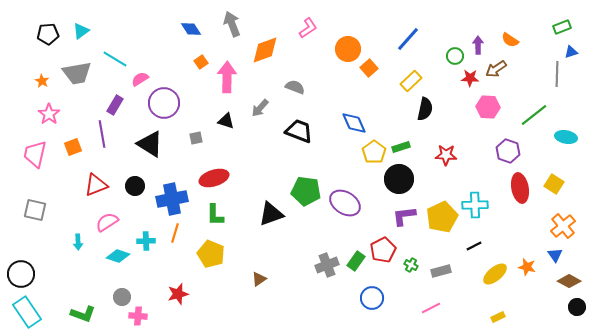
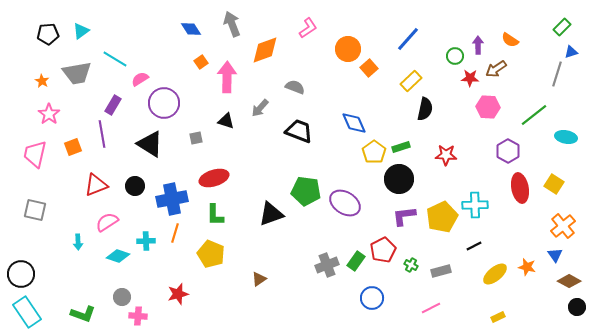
green rectangle at (562, 27): rotated 24 degrees counterclockwise
gray line at (557, 74): rotated 15 degrees clockwise
purple rectangle at (115, 105): moved 2 px left
purple hexagon at (508, 151): rotated 10 degrees clockwise
